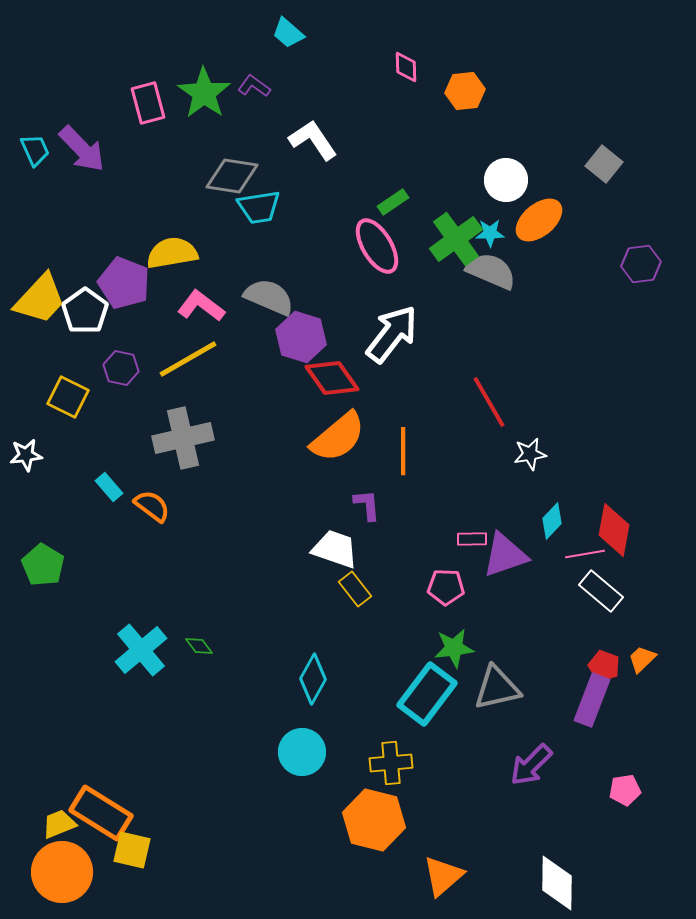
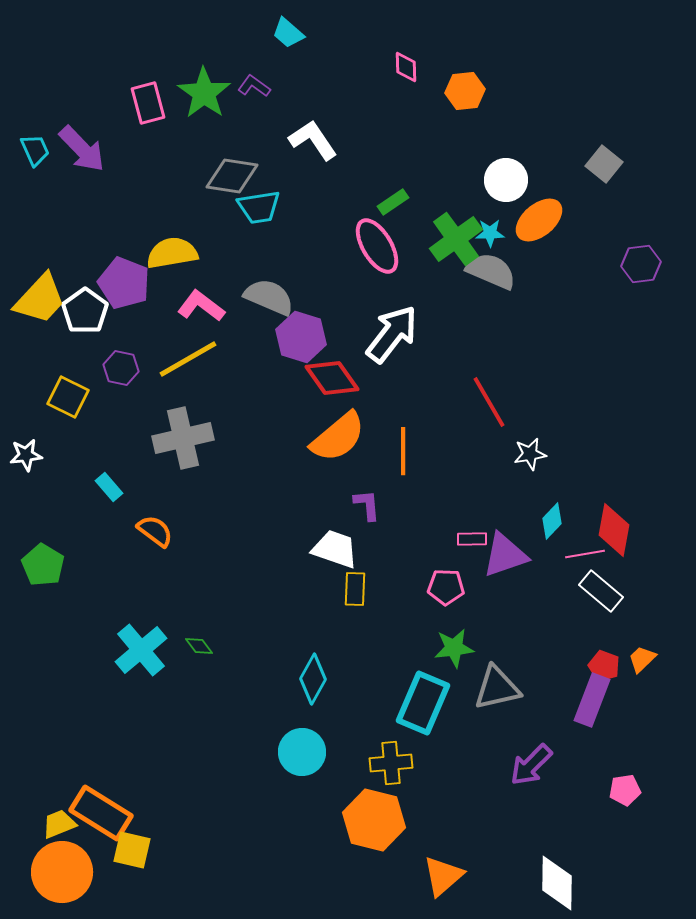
orange semicircle at (152, 506): moved 3 px right, 25 px down
yellow rectangle at (355, 589): rotated 40 degrees clockwise
cyan rectangle at (427, 694): moved 4 px left, 9 px down; rotated 14 degrees counterclockwise
